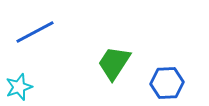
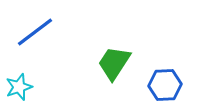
blue line: rotated 9 degrees counterclockwise
blue hexagon: moved 2 px left, 2 px down
